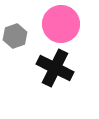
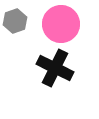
gray hexagon: moved 15 px up
